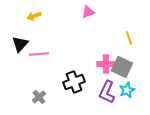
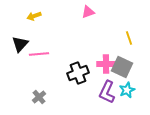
black cross: moved 4 px right, 9 px up
